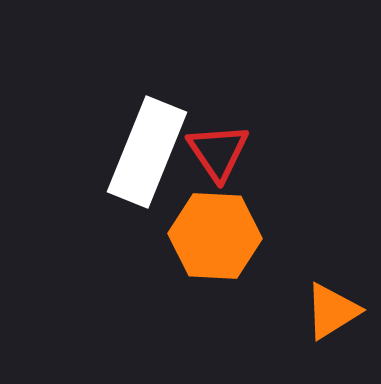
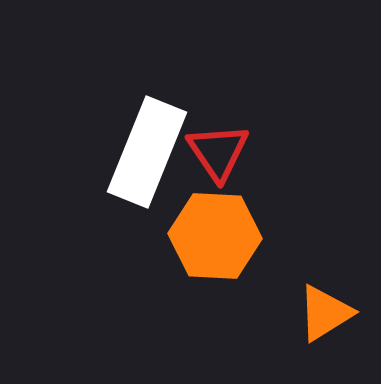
orange triangle: moved 7 px left, 2 px down
